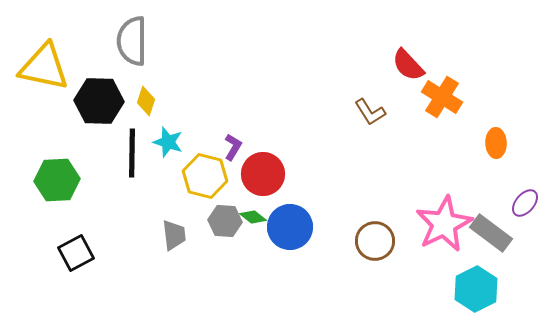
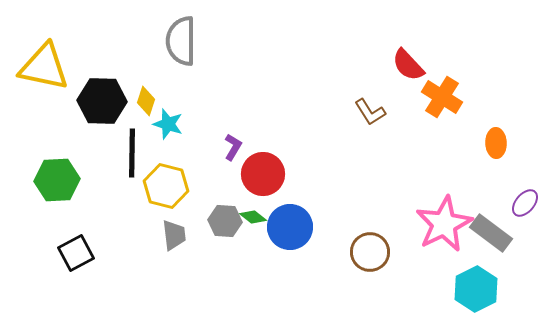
gray semicircle: moved 49 px right
black hexagon: moved 3 px right
cyan star: moved 18 px up
yellow hexagon: moved 39 px left, 10 px down
brown circle: moved 5 px left, 11 px down
